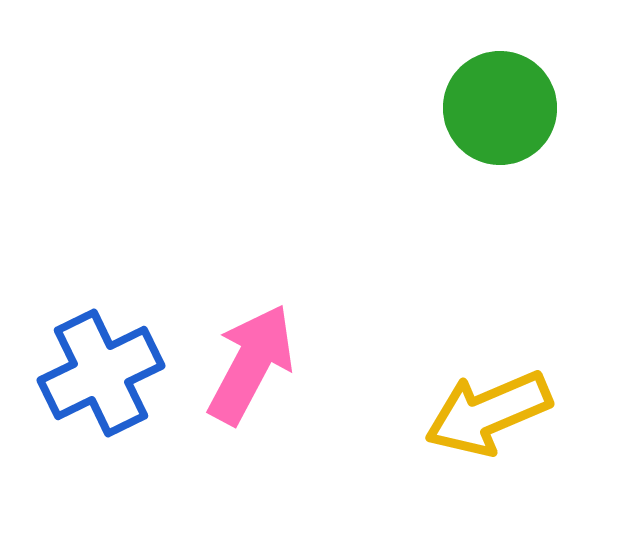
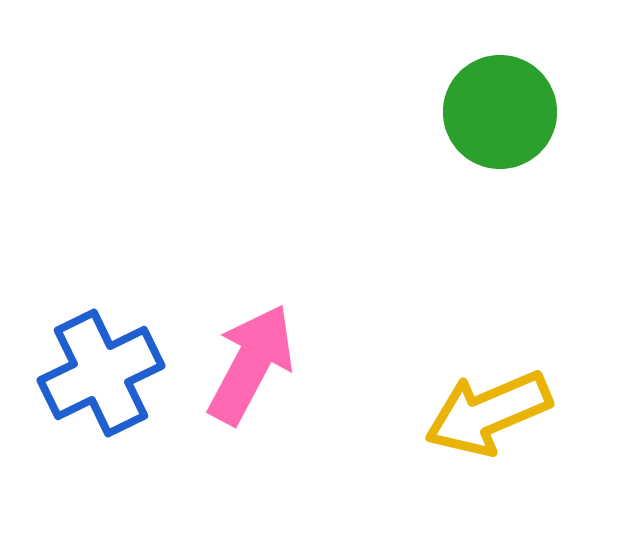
green circle: moved 4 px down
